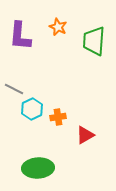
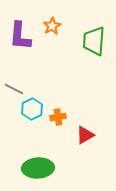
orange star: moved 6 px left, 1 px up; rotated 18 degrees clockwise
